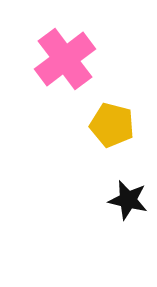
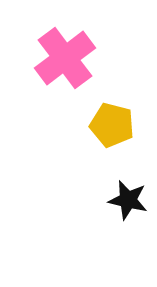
pink cross: moved 1 px up
